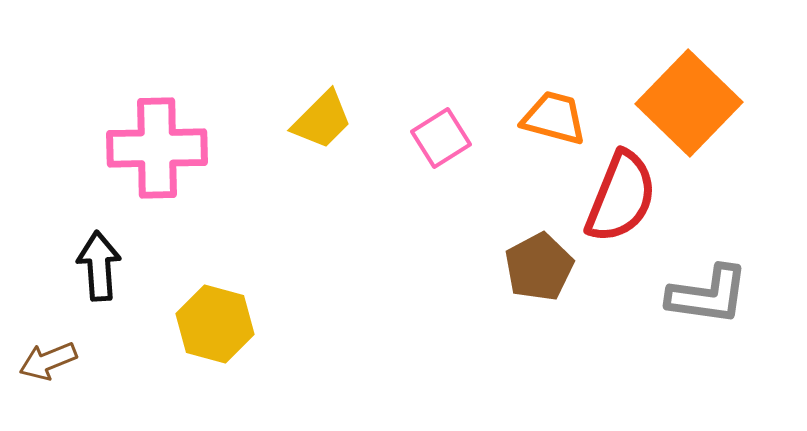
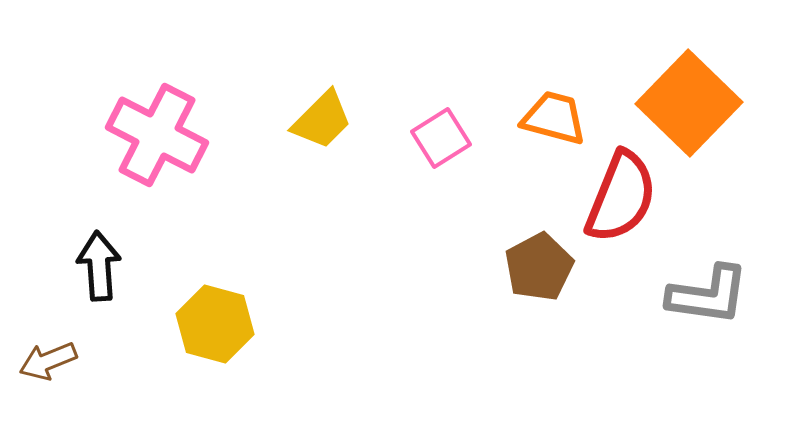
pink cross: moved 13 px up; rotated 28 degrees clockwise
